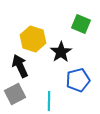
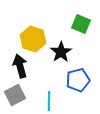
black arrow: rotated 10 degrees clockwise
gray square: moved 1 px down
